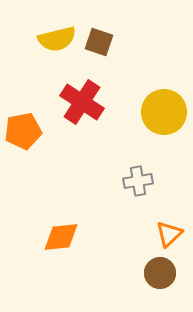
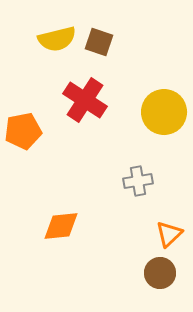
red cross: moved 3 px right, 2 px up
orange diamond: moved 11 px up
